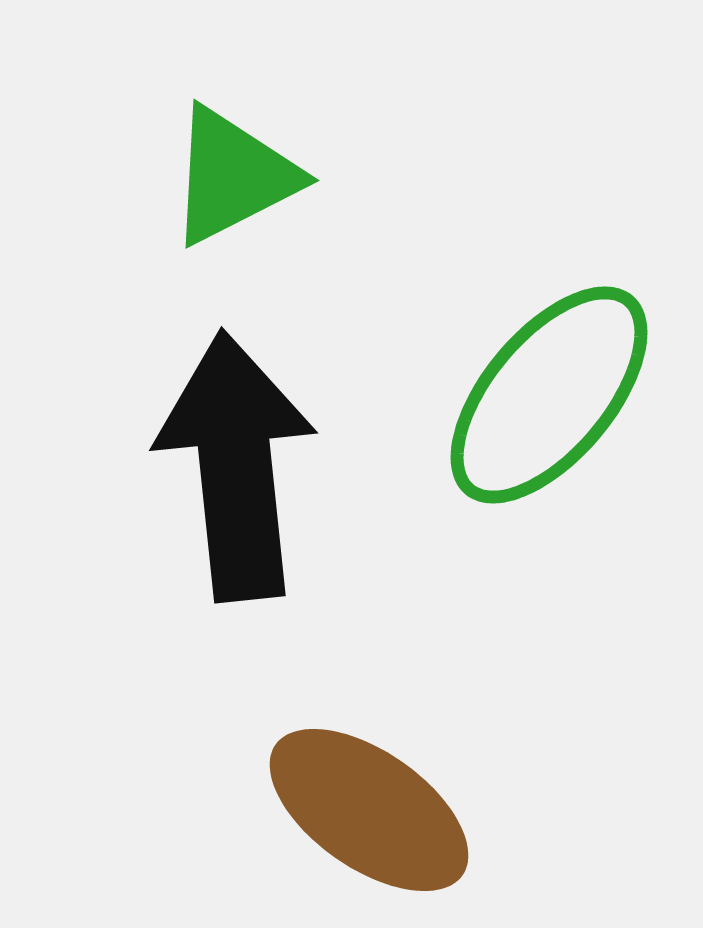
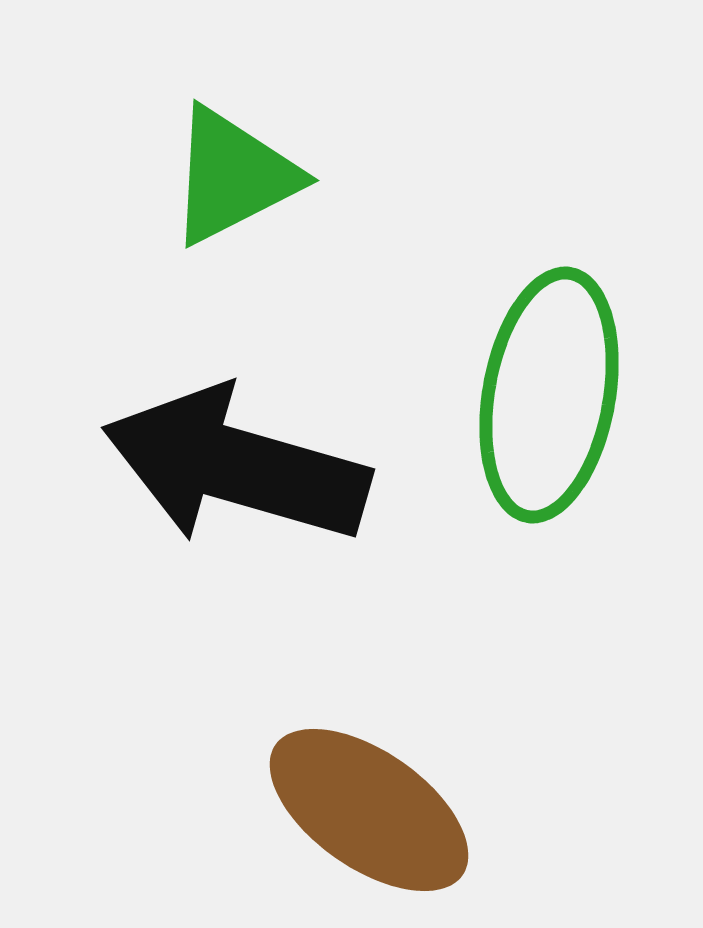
green ellipse: rotated 30 degrees counterclockwise
black arrow: rotated 68 degrees counterclockwise
